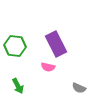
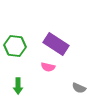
purple rectangle: rotated 30 degrees counterclockwise
green arrow: rotated 28 degrees clockwise
